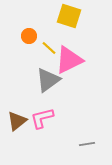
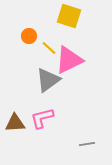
brown triangle: moved 2 px left, 2 px down; rotated 35 degrees clockwise
